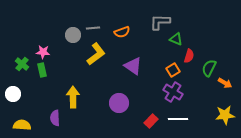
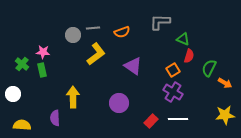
green triangle: moved 7 px right
